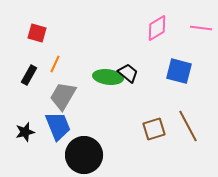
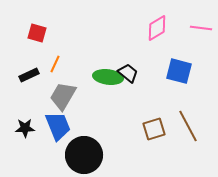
black rectangle: rotated 36 degrees clockwise
black star: moved 4 px up; rotated 12 degrees clockwise
